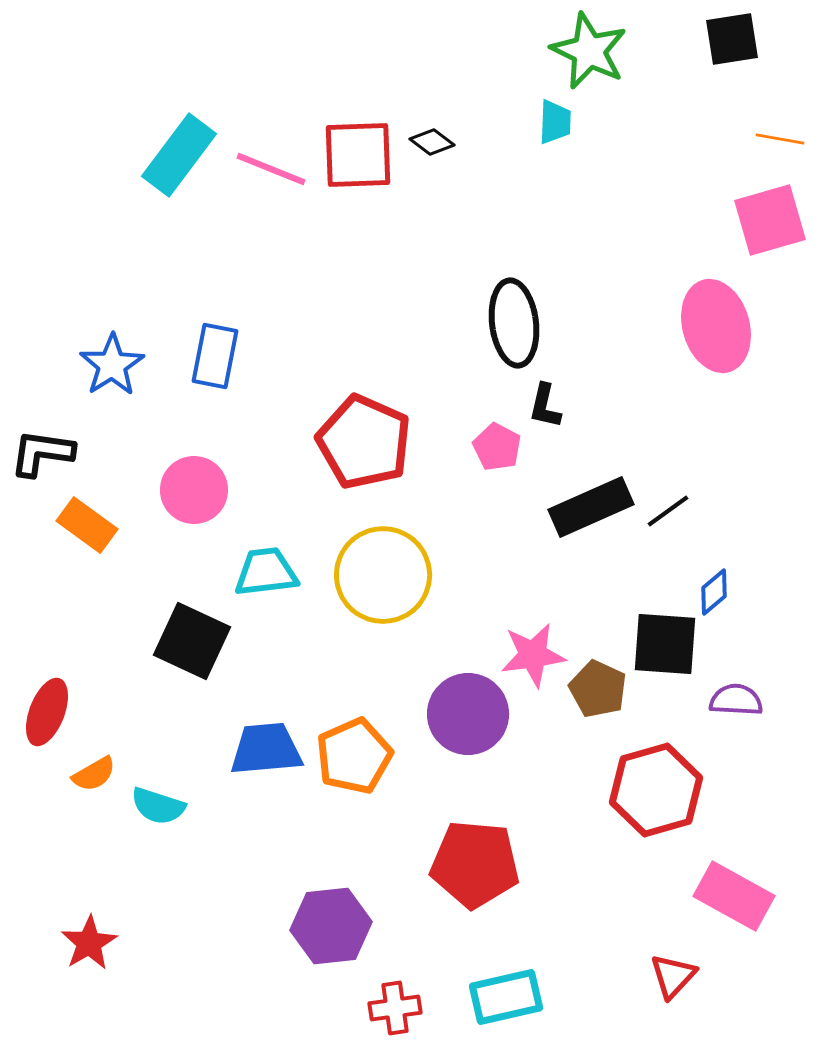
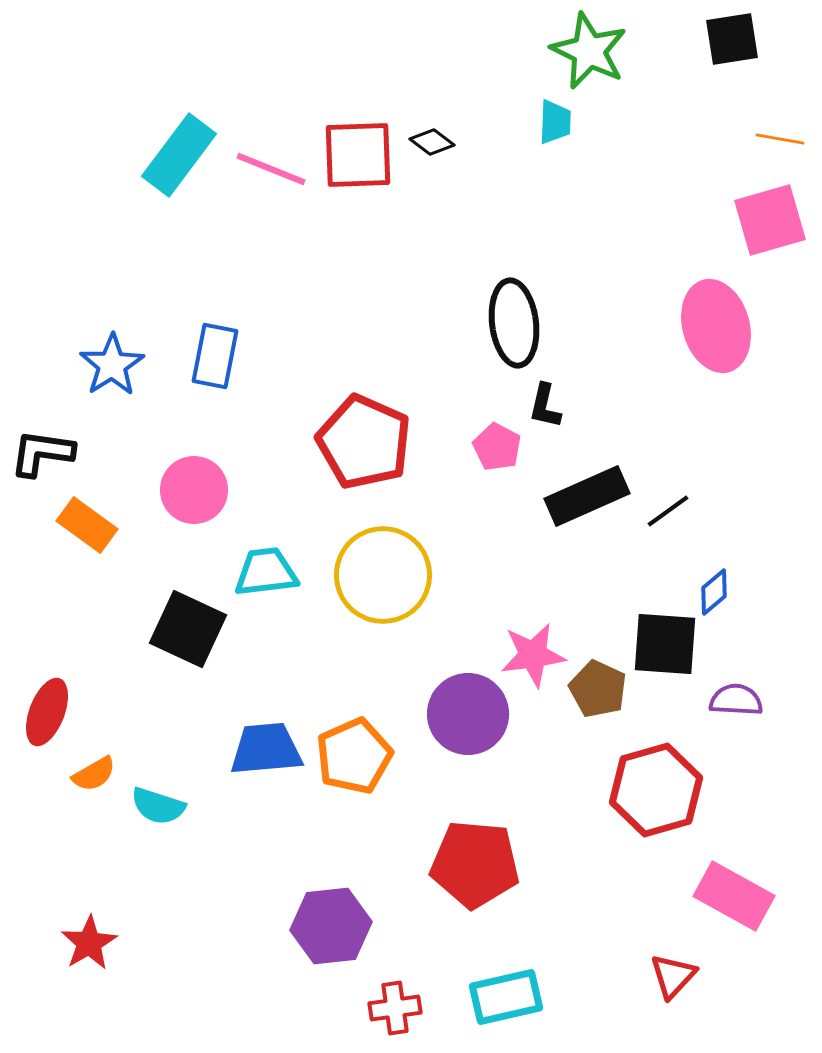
black rectangle at (591, 507): moved 4 px left, 11 px up
black square at (192, 641): moved 4 px left, 12 px up
